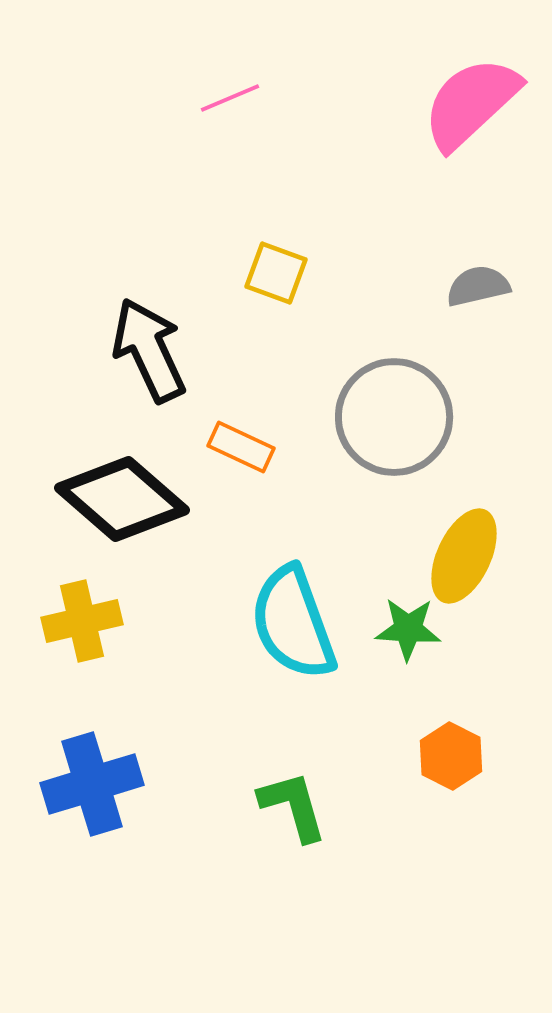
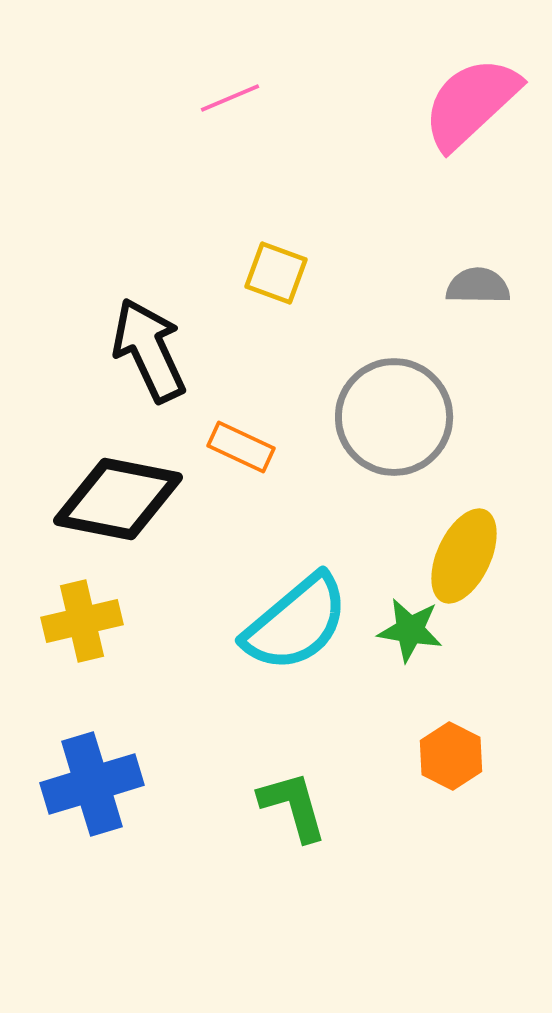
gray semicircle: rotated 14 degrees clockwise
black diamond: moved 4 px left; rotated 30 degrees counterclockwise
cyan semicircle: moved 3 px right; rotated 110 degrees counterclockwise
green star: moved 2 px right, 1 px down; rotated 6 degrees clockwise
